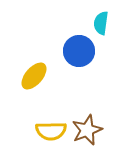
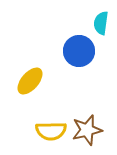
yellow ellipse: moved 4 px left, 5 px down
brown star: rotated 8 degrees clockwise
